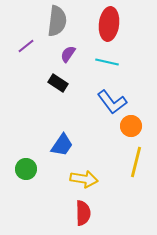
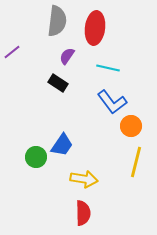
red ellipse: moved 14 px left, 4 px down
purple line: moved 14 px left, 6 px down
purple semicircle: moved 1 px left, 2 px down
cyan line: moved 1 px right, 6 px down
green circle: moved 10 px right, 12 px up
